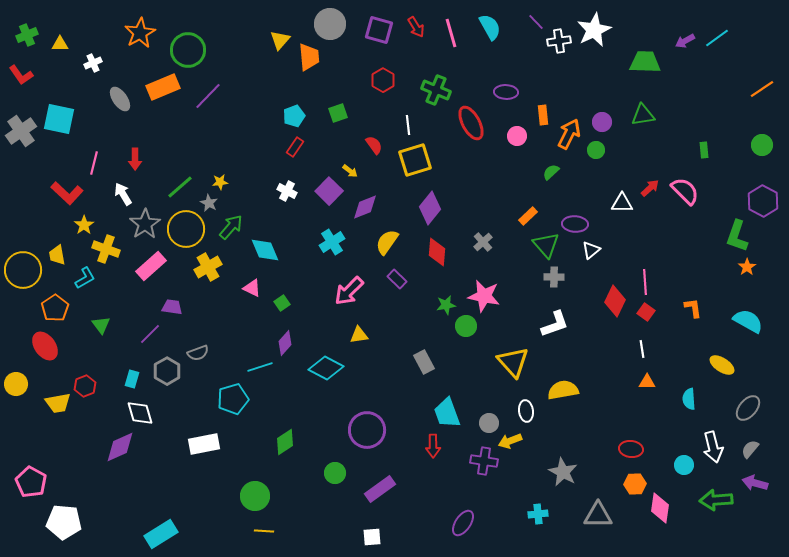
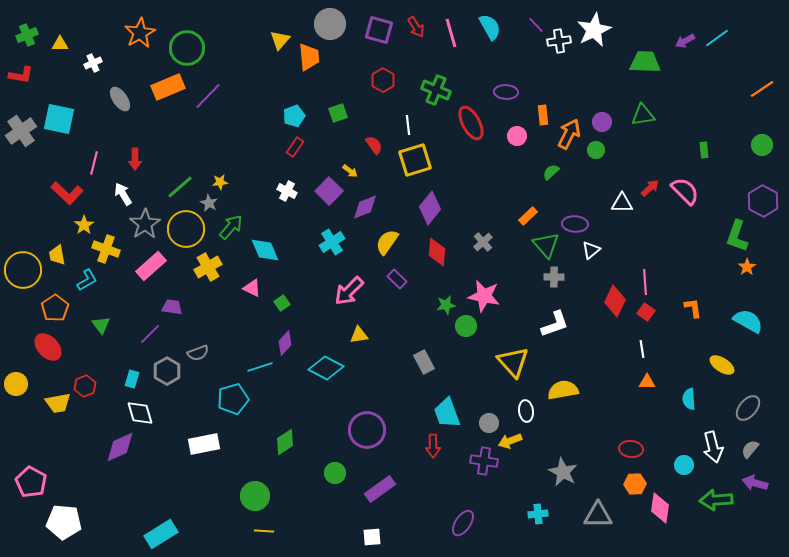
purple line at (536, 22): moved 3 px down
green circle at (188, 50): moved 1 px left, 2 px up
red L-shape at (21, 75): rotated 45 degrees counterclockwise
orange rectangle at (163, 87): moved 5 px right
cyan L-shape at (85, 278): moved 2 px right, 2 px down
red ellipse at (45, 346): moved 3 px right, 1 px down; rotated 8 degrees counterclockwise
